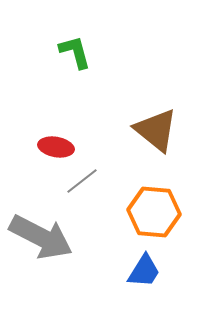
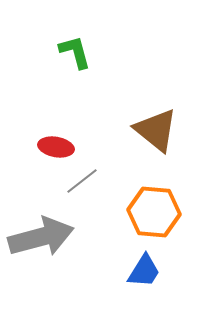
gray arrow: rotated 42 degrees counterclockwise
